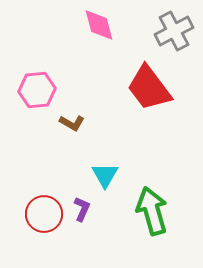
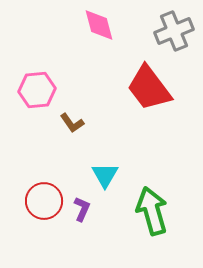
gray cross: rotated 6 degrees clockwise
brown L-shape: rotated 25 degrees clockwise
red circle: moved 13 px up
